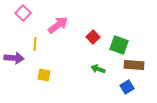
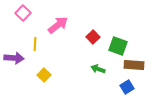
green square: moved 1 px left, 1 px down
yellow square: rotated 32 degrees clockwise
